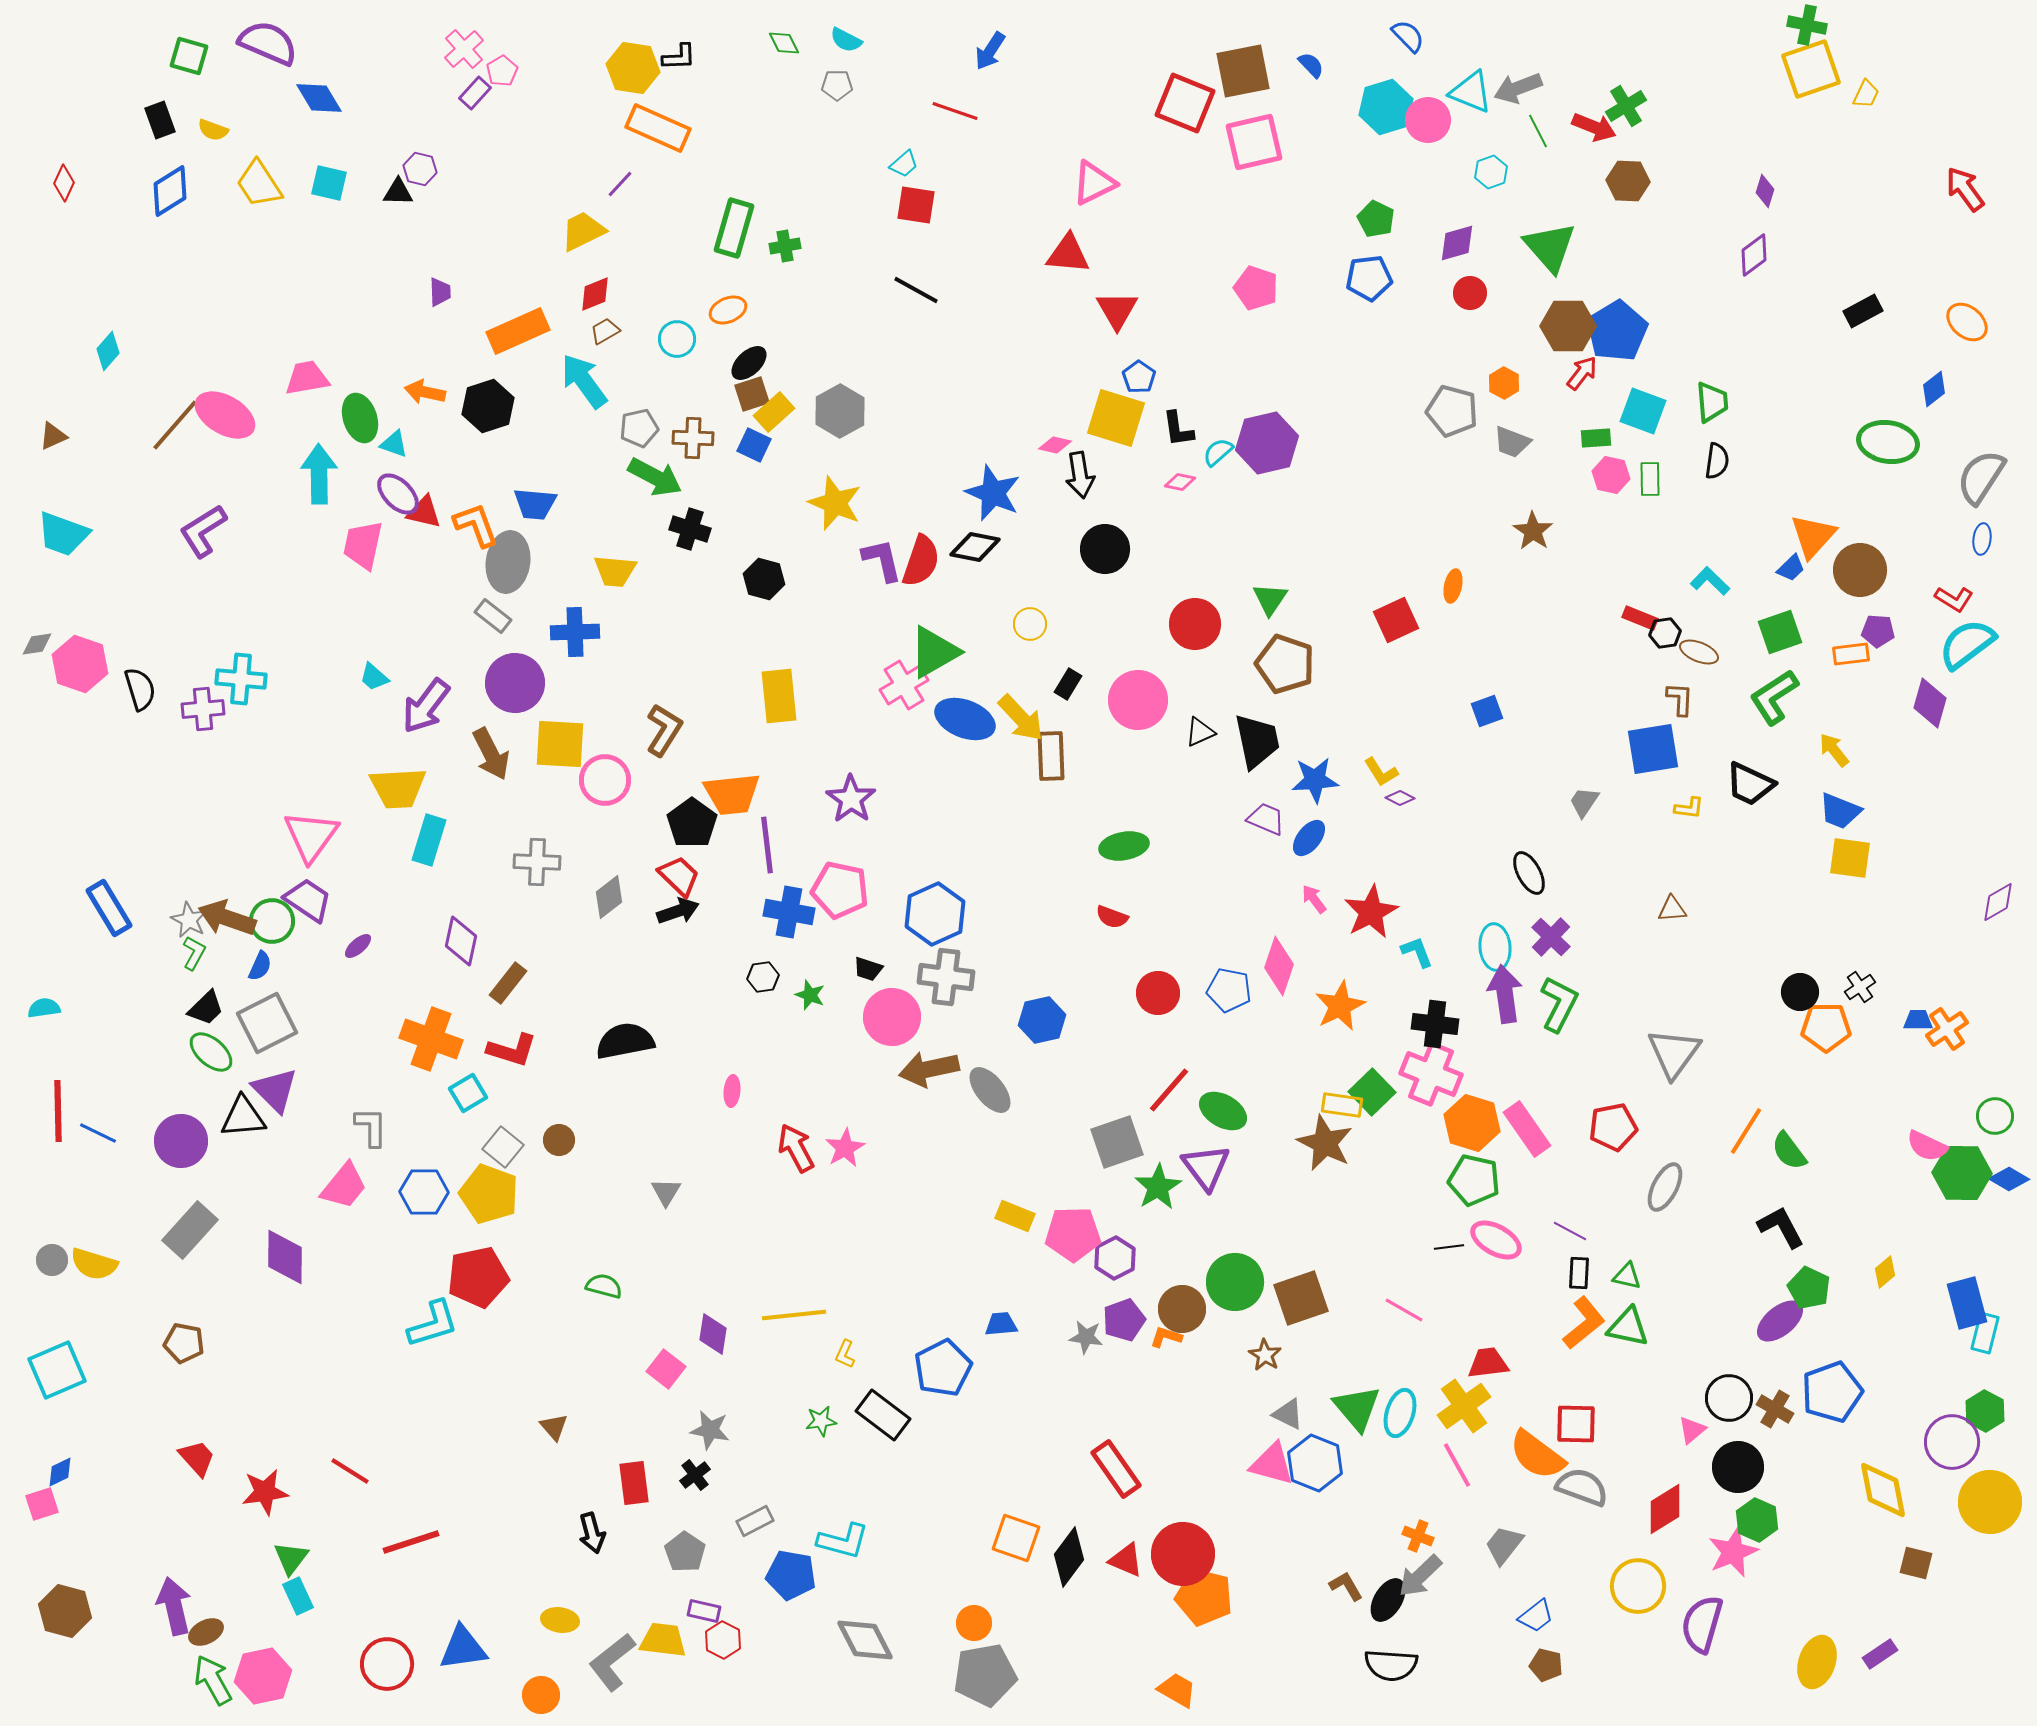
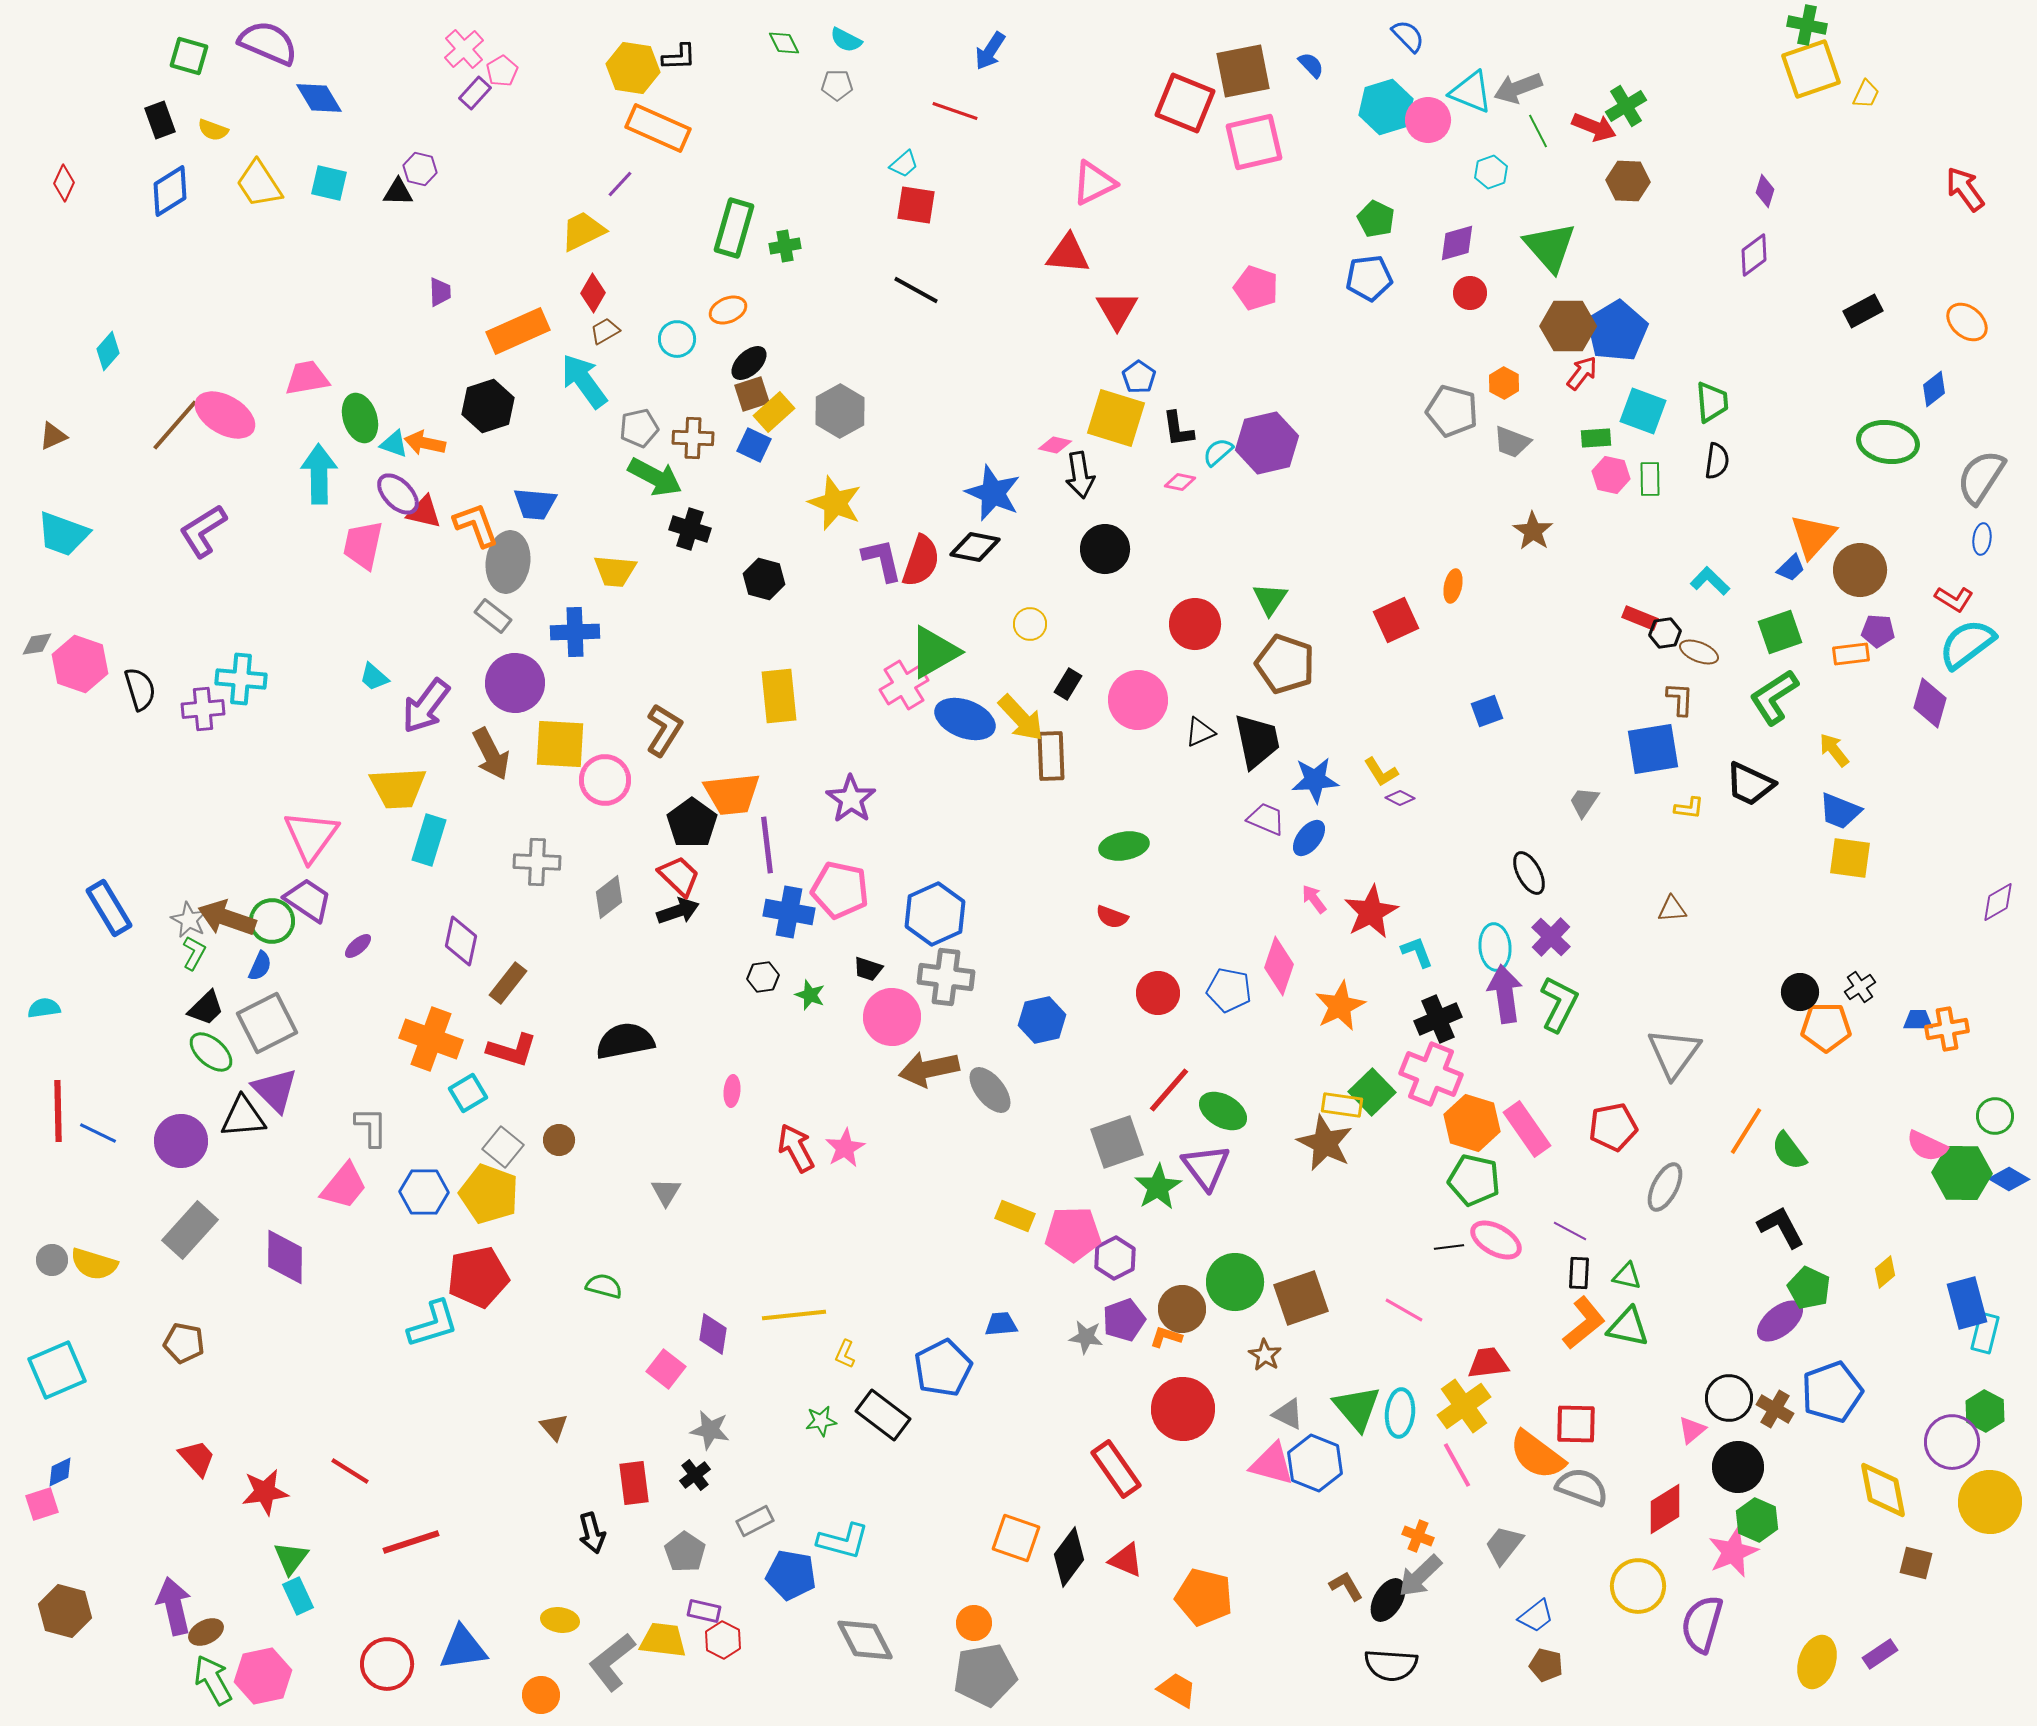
red diamond at (595, 294): moved 2 px left, 1 px up; rotated 39 degrees counterclockwise
orange arrow at (425, 392): moved 51 px down
black cross at (1435, 1024): moved 3 px right, 5 px up; rotated 30 degrees counterclockwise
orange cross at (1947, 1029): rotated 24 degrees clockwise
cyan ellipse at (1400, 1413): rotated 12 degrees counterclockwise
red circle at (1183, 1554): moved 145 px up
